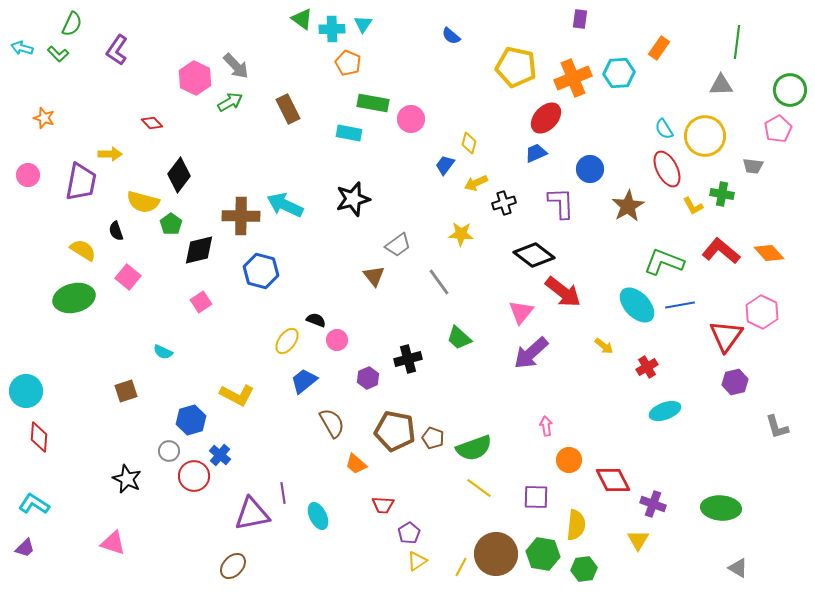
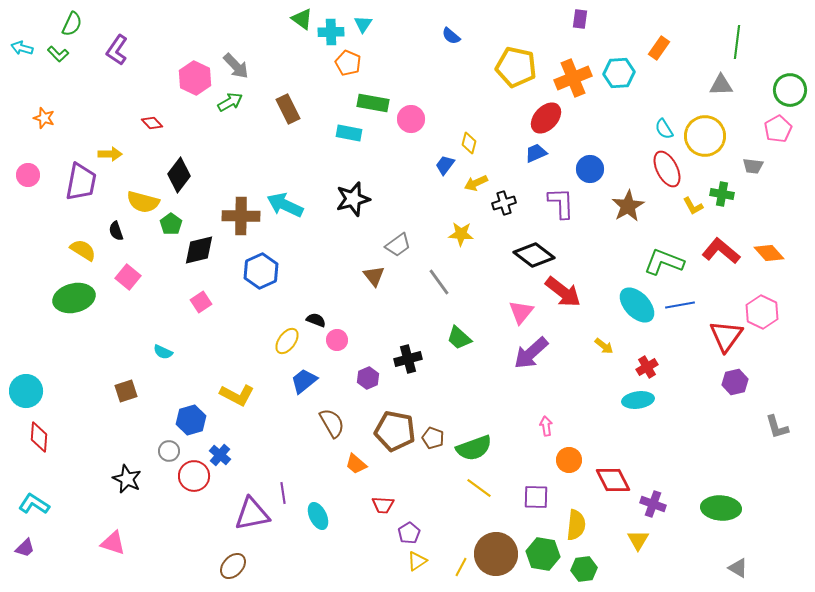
cyan cross at (332, 29): moved 1 px left, 3 px down
blue hexagon at (261, 271): rotated 20 degrees clockwise
cyan ellipse at (665, 411): moved 27 px left, 11 px up; rotated 12 degrees clockwise
